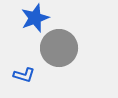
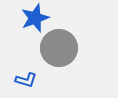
blue L-shape: moved 2 px right, 5 px down
